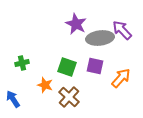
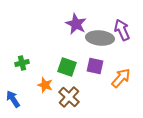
purple arrow: rotated 20 degrees clockwise
gray ellipse: rotated 12 degrees clockwise
